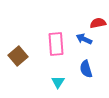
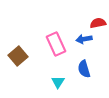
blue arrow: rotated 35 degrees counterclockwise
pink rectangle: rotated 20 degrees counterclockwise
blue semicircle: moved 2 px left
